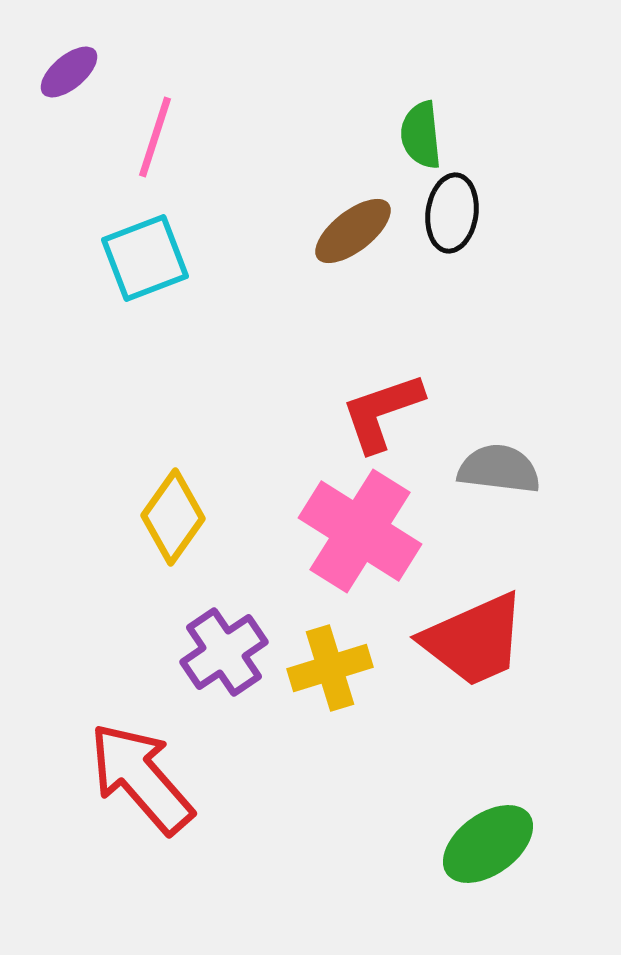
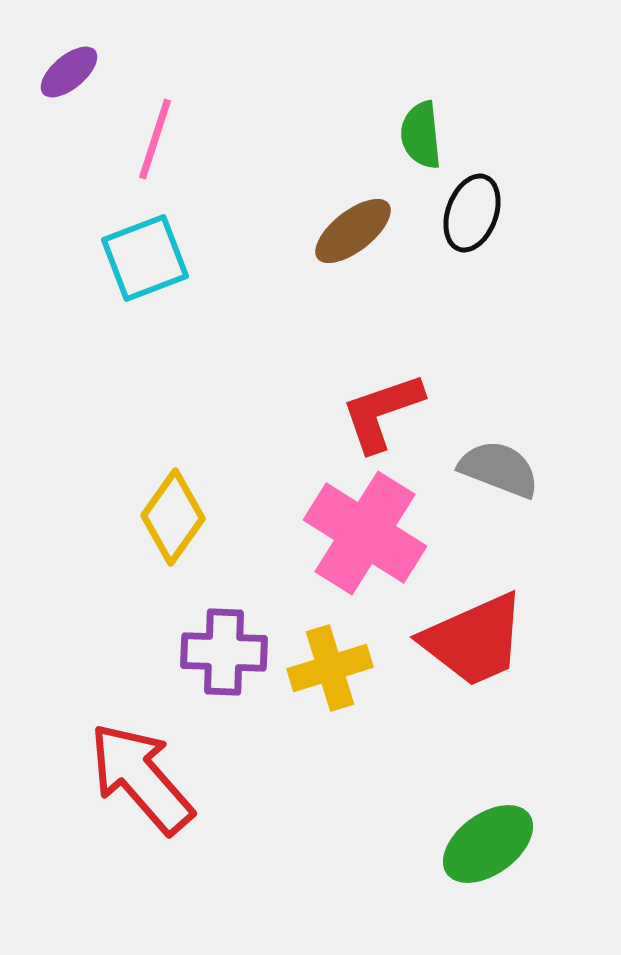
pink line: moved 2 px down
black ellipse: moved 20 px right; rotated 12 degrees clockwise
gray semicircle: rotated 14 degrees clockwise
pink cross: moved 5 px right, 2 px down
purple cross: rotated 36 degrees clockwise
